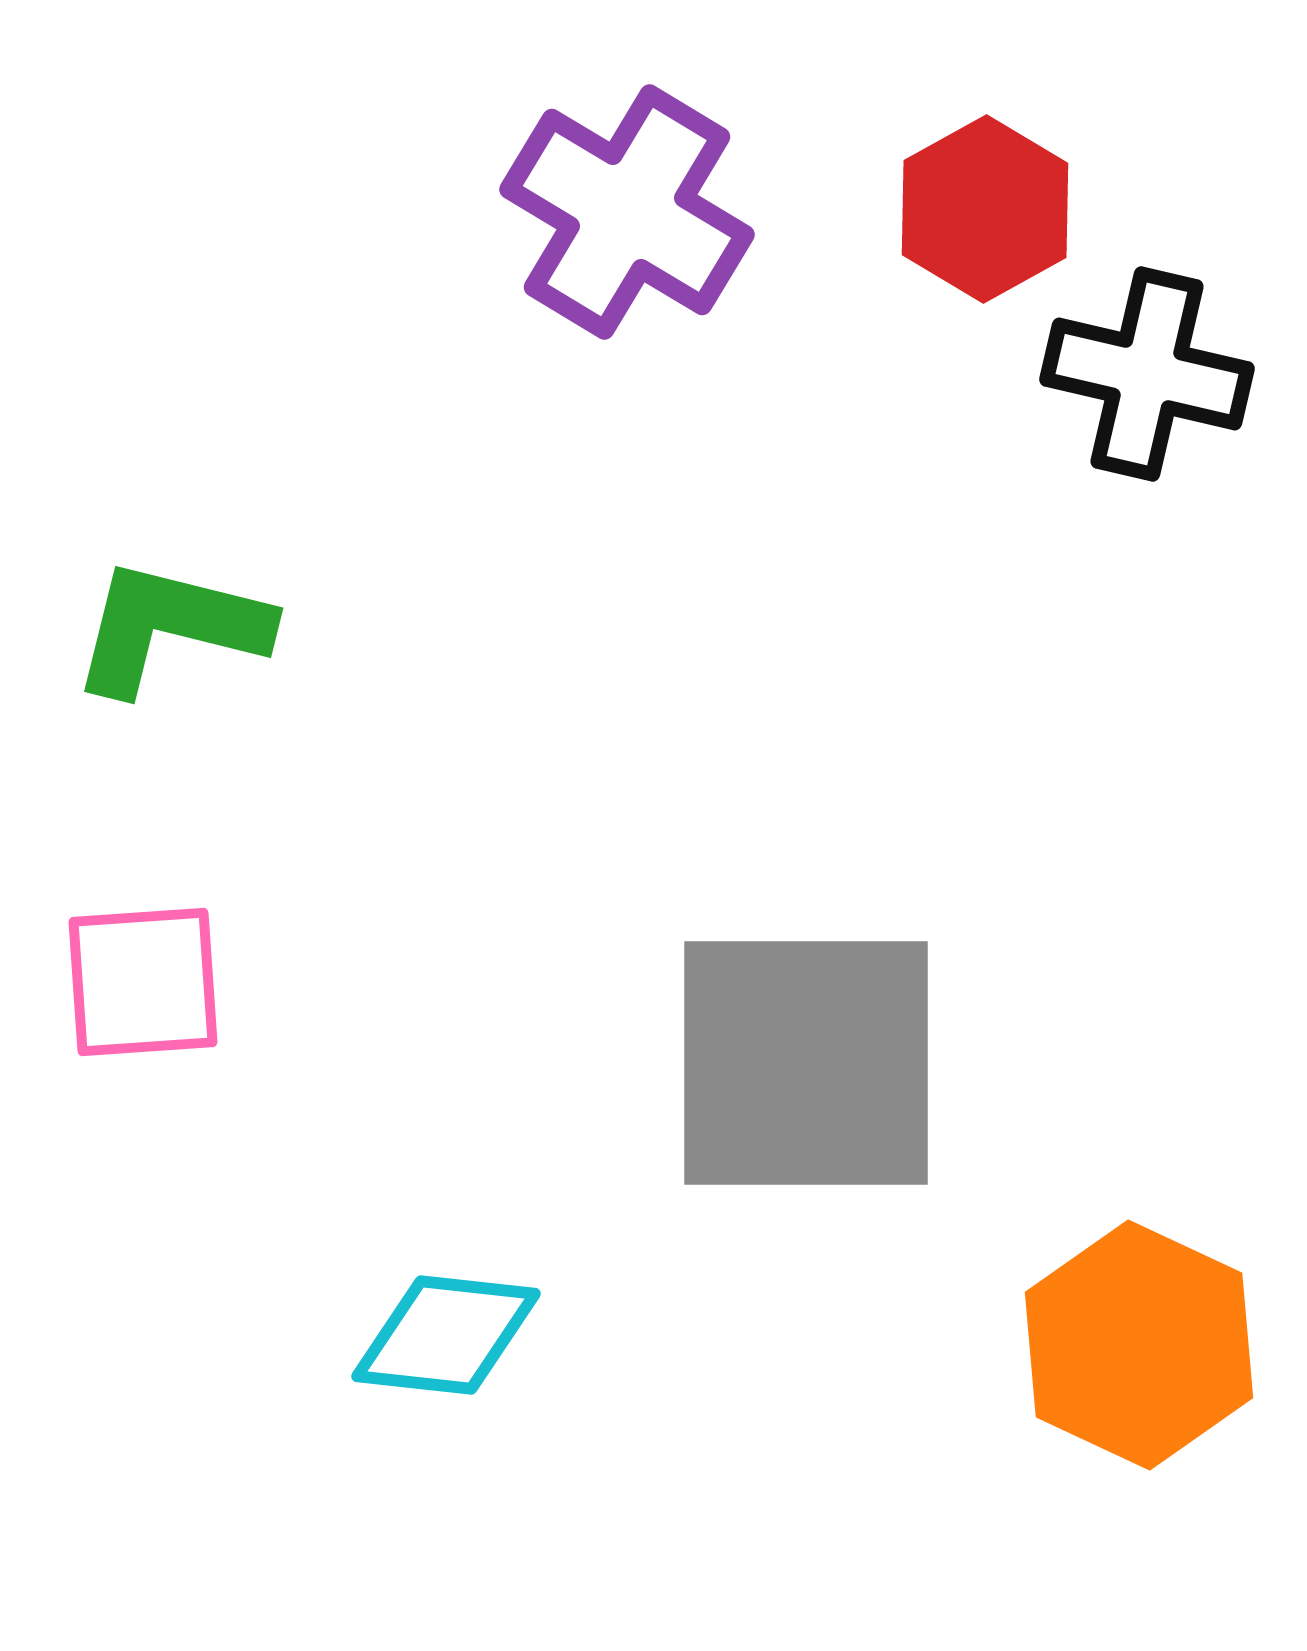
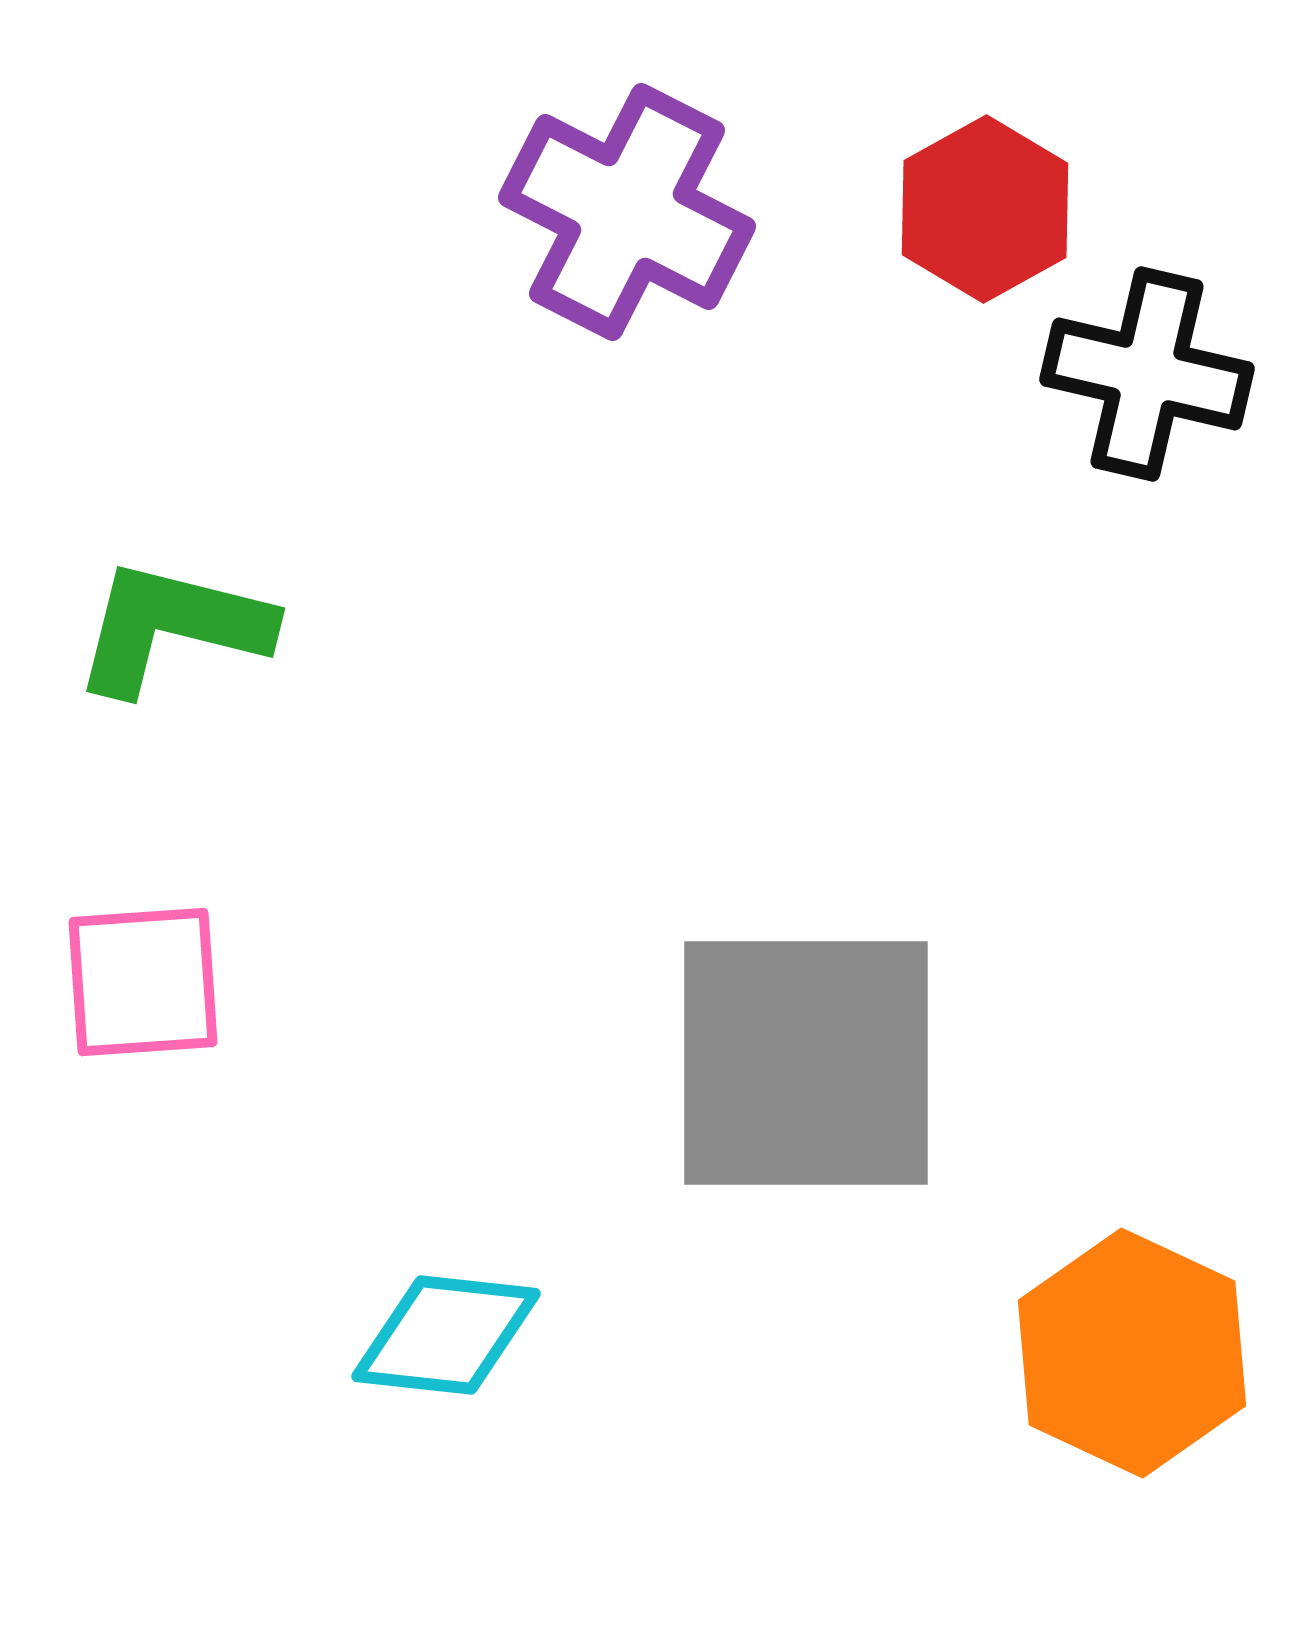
purple cross: rotated 4 degrees counterclockwise
green L-shape: moved 2 px right
orange hexagon: moved 7 px left, 8 px down
